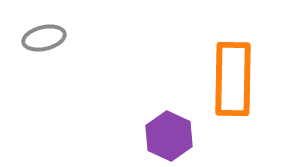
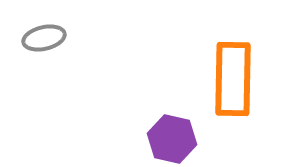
purple hexagon: moved 3 px right, 3 px down; rotated 12 degrees counterclockwise
